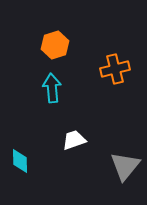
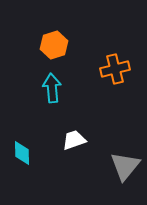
orange hexagon: moved 1 px left
cyan diamond: moved 2 px right, 8 px up
